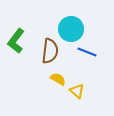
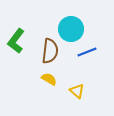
blue line: rotated 42 degrees counterclockwise
yellow semicircle: moved 9 px left
